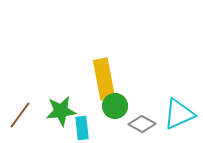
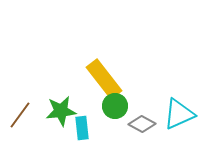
yellow rectangle: rotated 27 degrees counterclockwise
